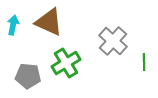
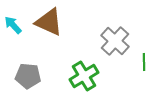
cyan arrow: rotated 54 degrees counterclockwise
gray cross: moved 2 px right
green cross: moved 18 px right, 13 px down
